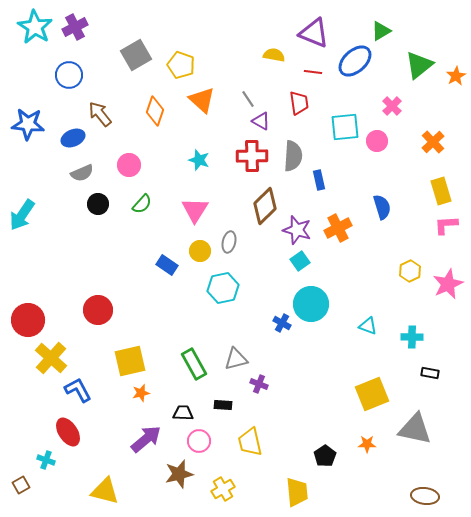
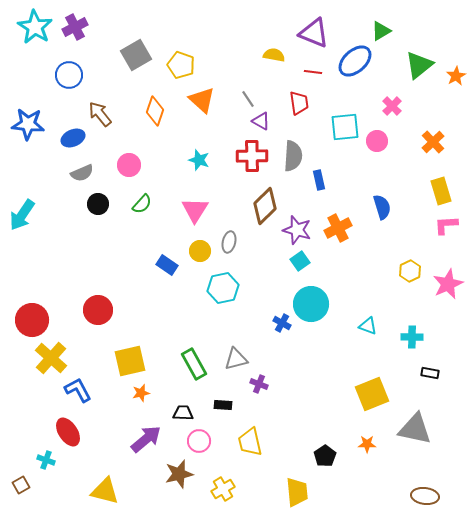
red circle at (28, 320): moved 4 px right
